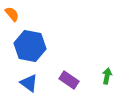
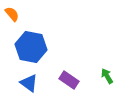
blue hexagon: moved 1 px right, 1 px down
green arrow: rotated 42 degrees counterclockwise
